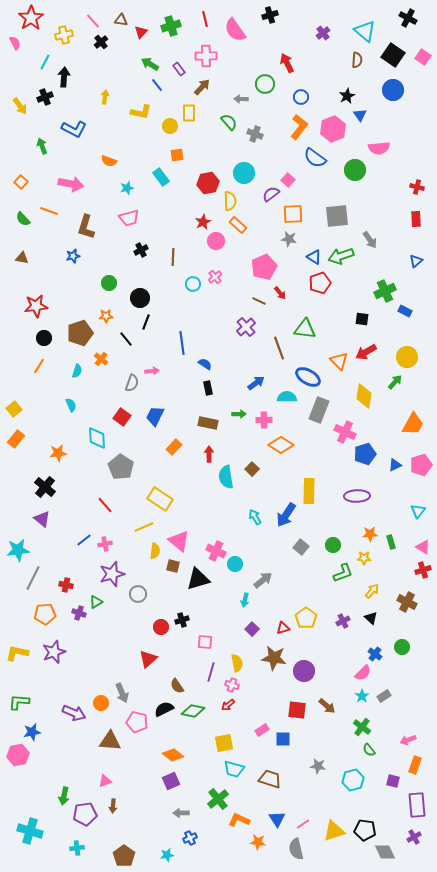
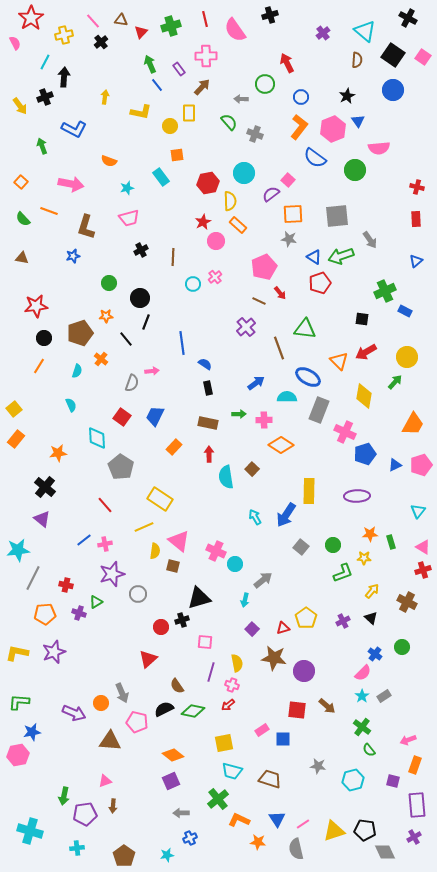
green arrow at (150, 64): rotated 36 degrees clockwise
blue triangle at (360, 115): moved 2 px left, 6 px down
black triangle at (198, 579): moved 1 px right, 19 px down
cyan trapezoid at (234, 769): moved 2 px left, 2 px down
